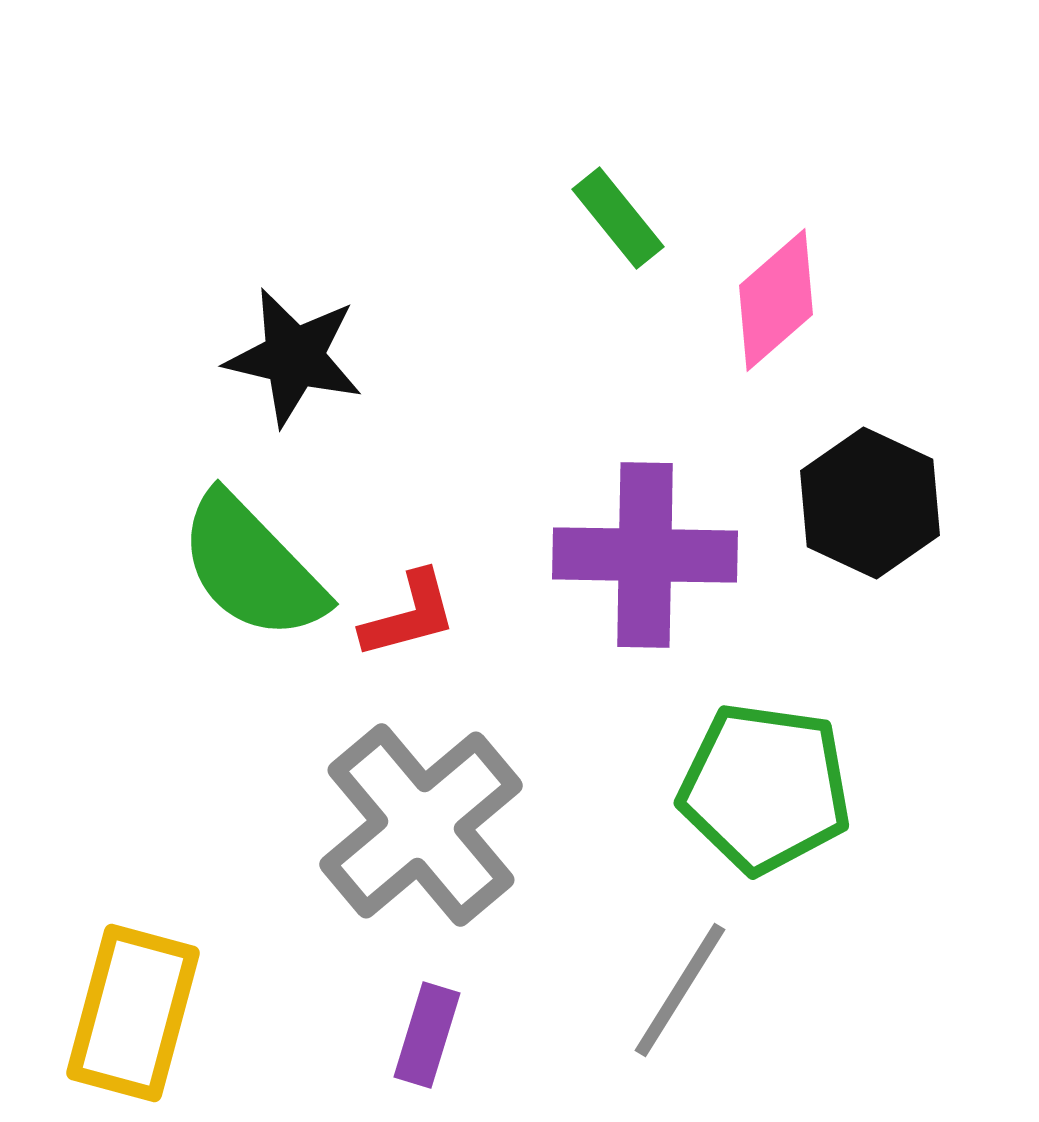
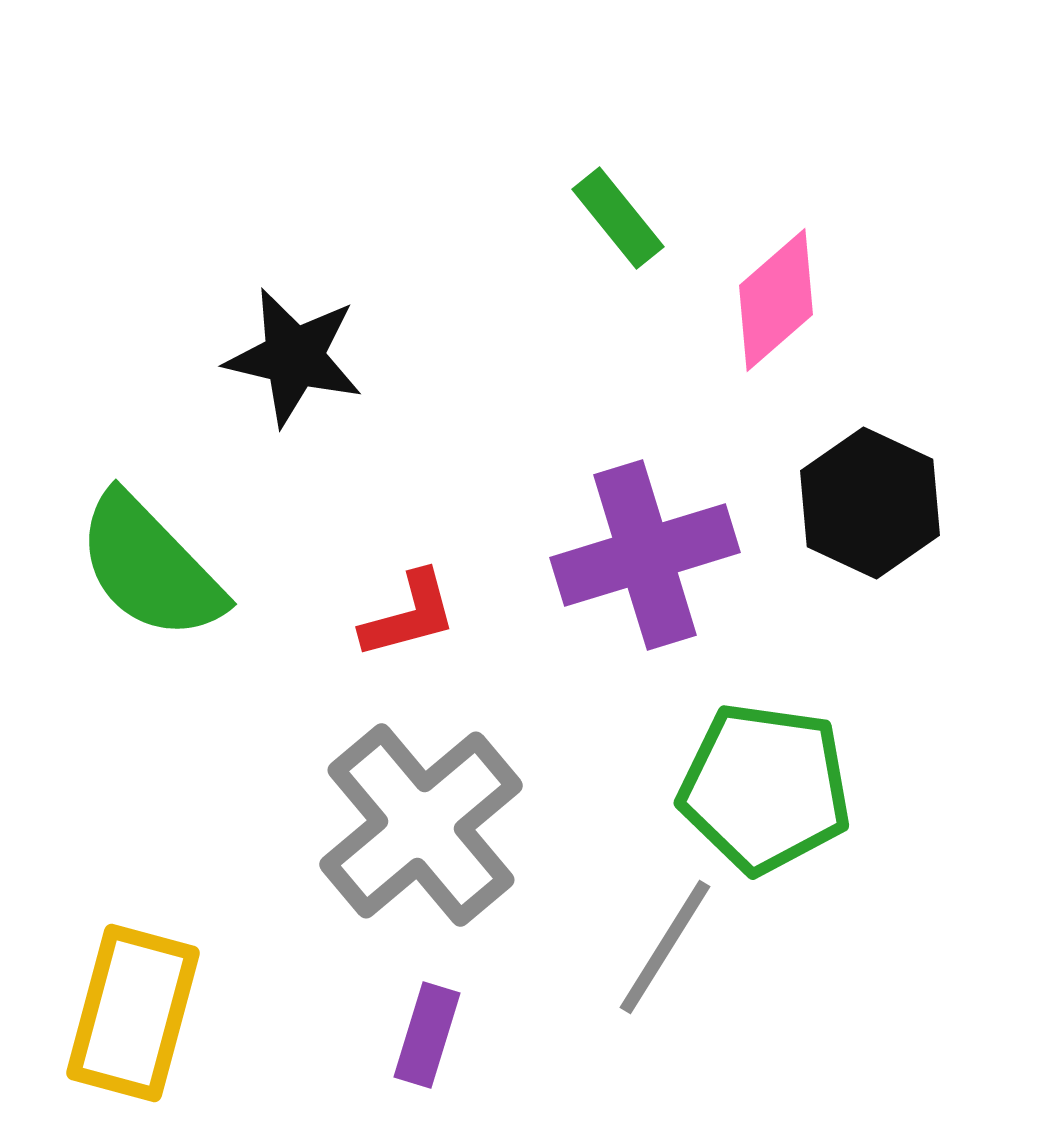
purple cross: rotated 18 degrees counterclockwise
green semicircle: moved 102 px left
gray line: moved 15 px left, 43 px up
